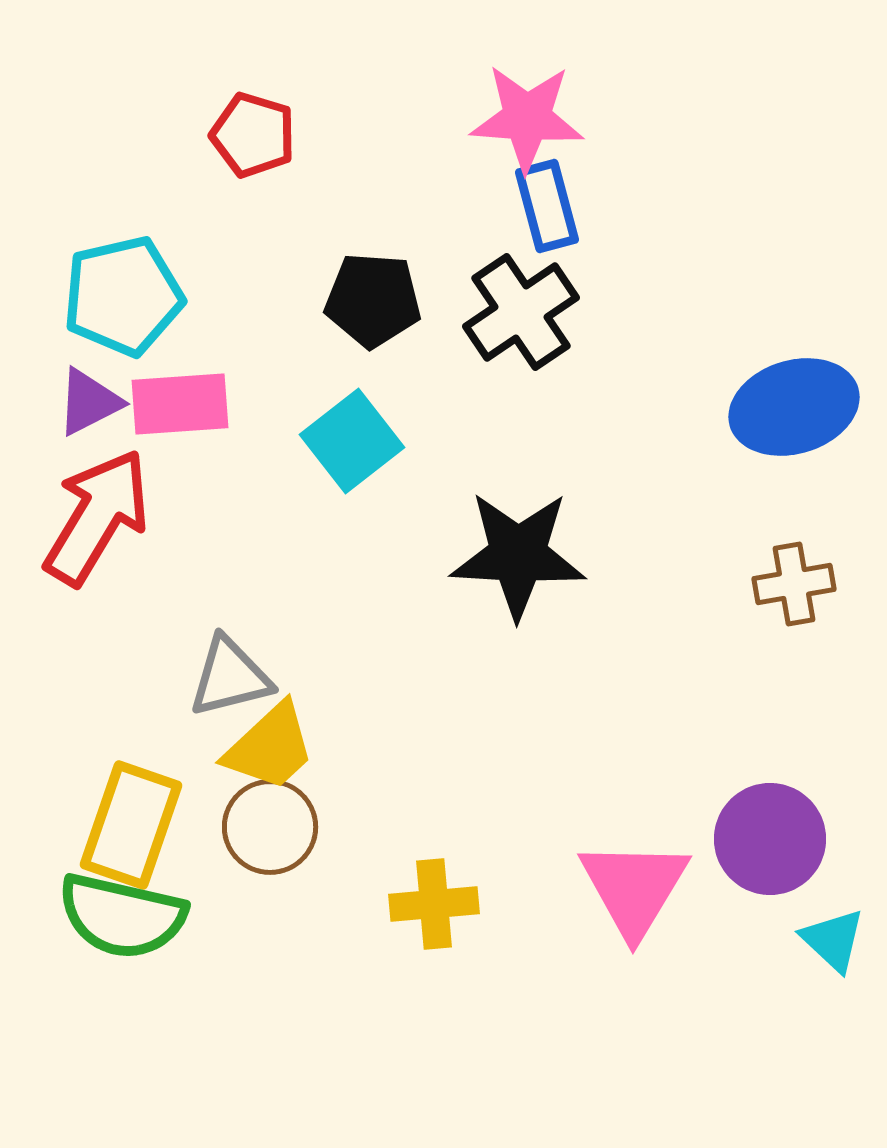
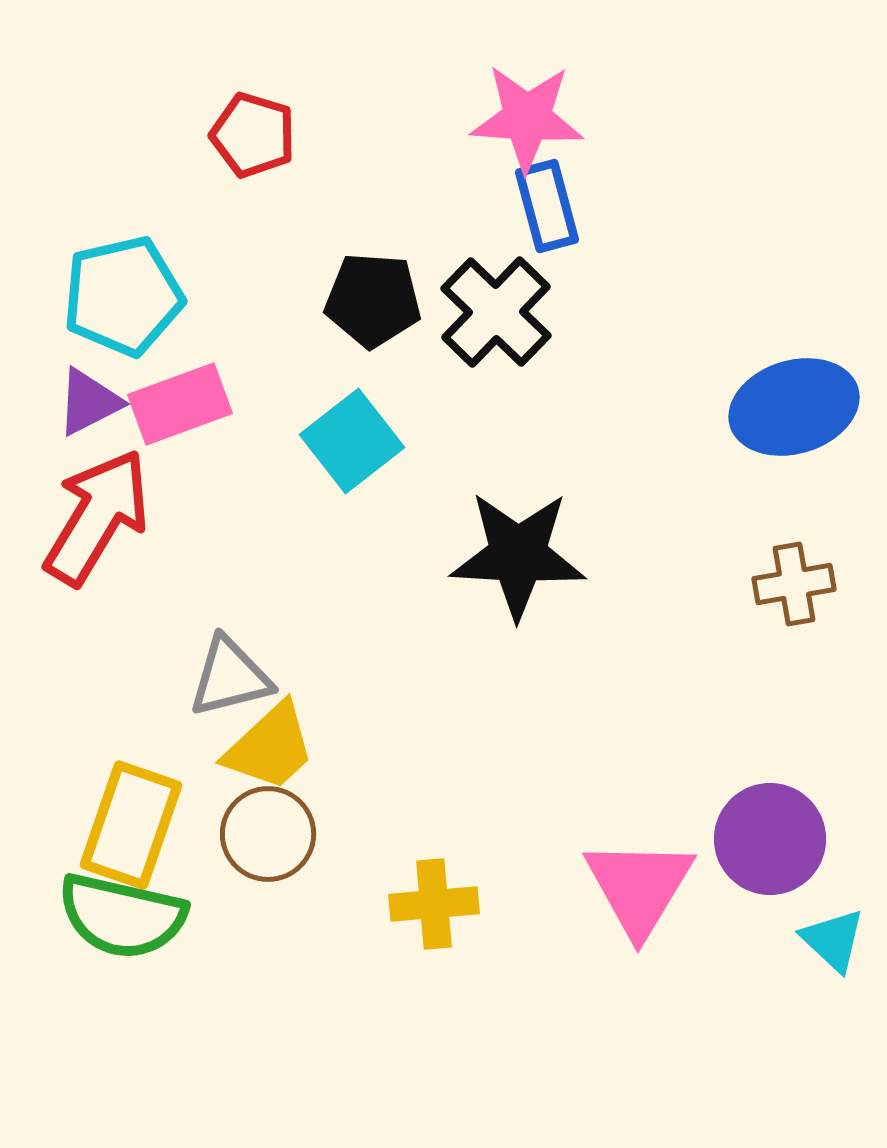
black cross: moved 25 px left; rotated 12 degrees counterclockwise
pink rectangle: rotated 16 degrees counterclockwise
brown circle: moved 2 px left, 7 px down
pink triangle: moved 5 px right, 1 px up
